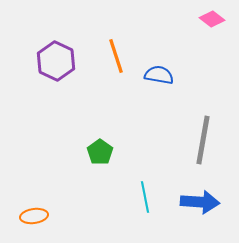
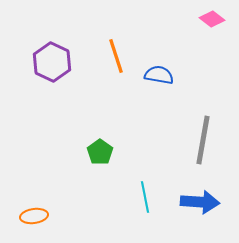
purple hexagon: moved 4 px left, 1 px down
